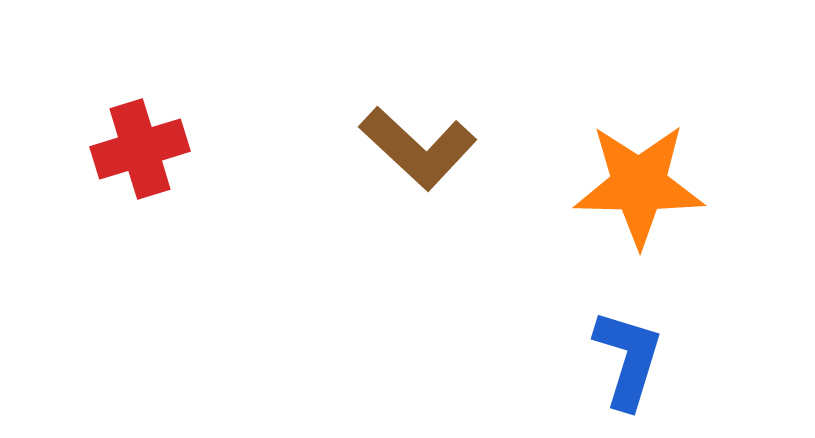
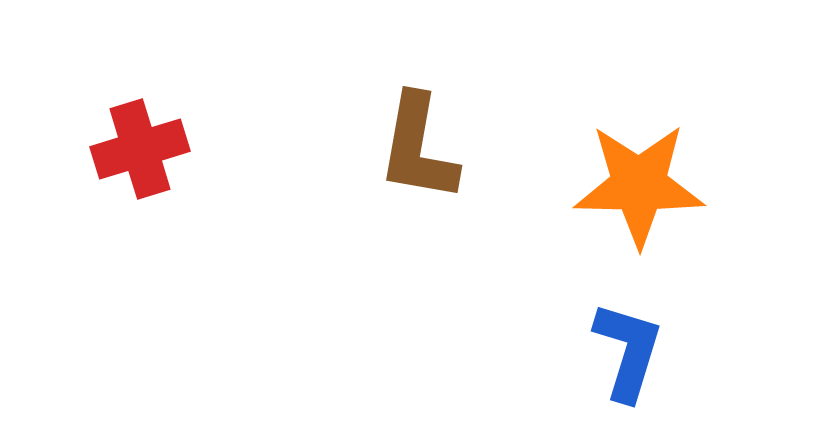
brown L-shape: rotated 57 degrees clockwise
blue L-shape: moved 8 px up
